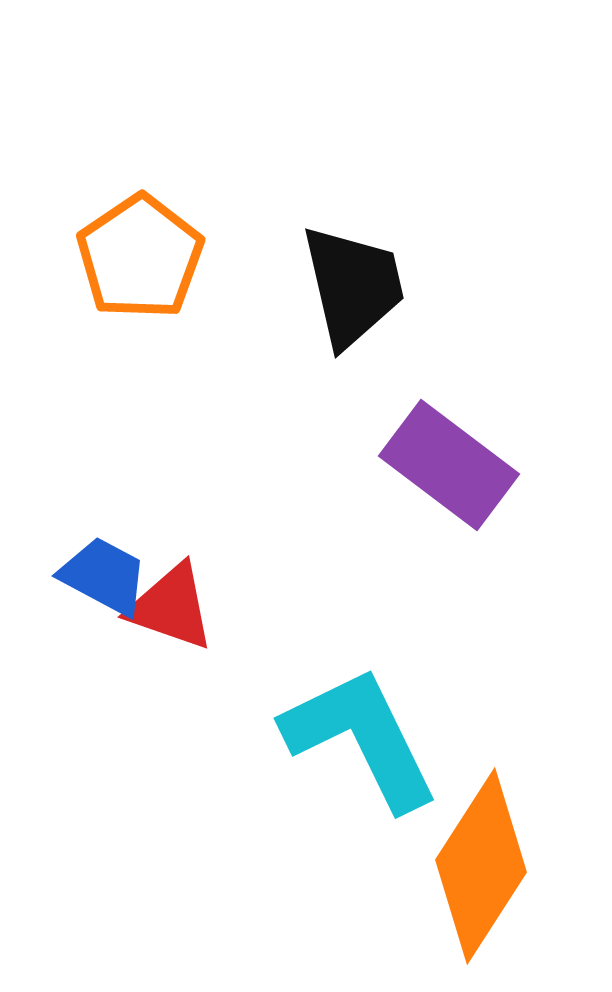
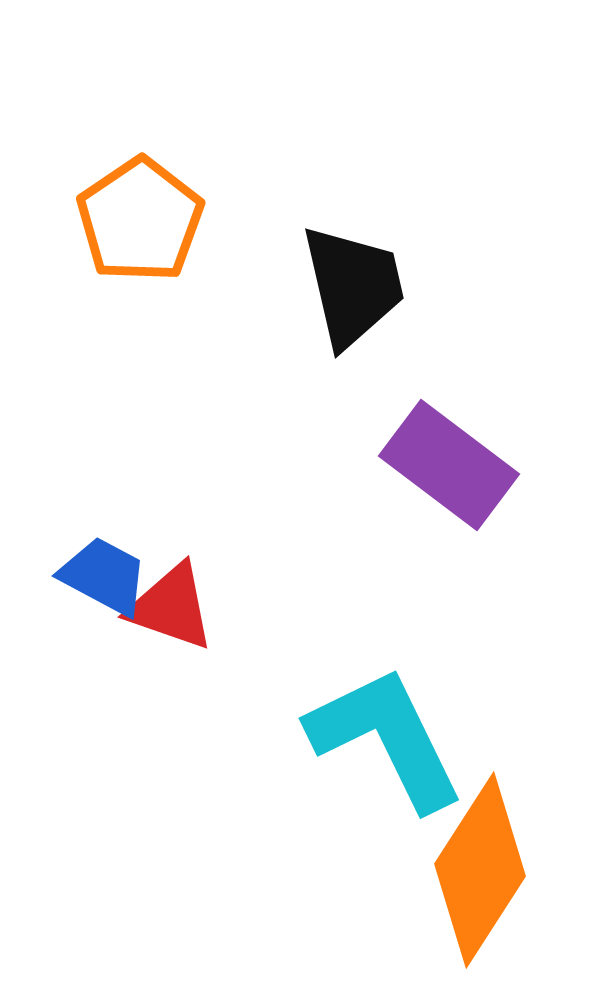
orange pentagon: moved 37 px up
cyan L-shape: moved 25 px right
orange diamond: moved 1 px left, 4 px down
